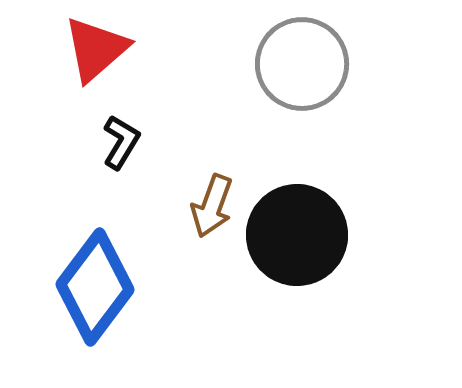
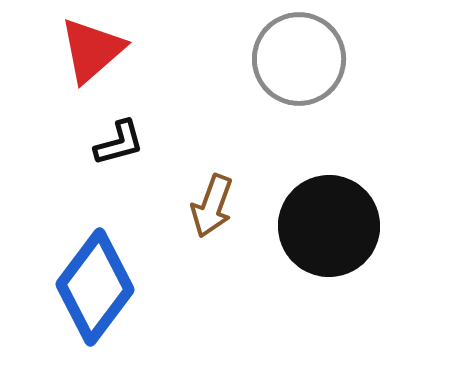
red triangle: moved 4 px left, 1 px down
gray circle: moved 3 px left, 5 px up
black L-shape: moved 2 px left, 1 px down; rotated 44 degrees clockwise
black circle: moved 32 px right, 9 px up
